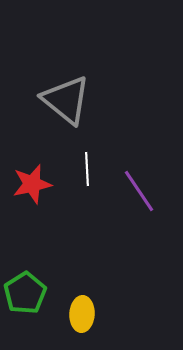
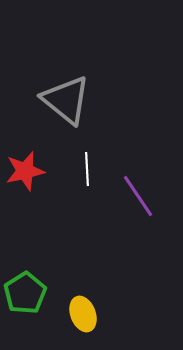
red star: moved 7 px left, 13 px up
purple line: moved 1 px left, 5 px down
yellow ellipse: moved 1 px right; rotated 24 degrees counterclockwise
